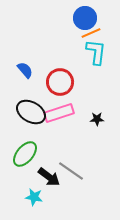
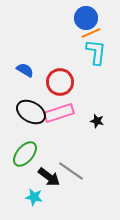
blue circle: moved 1 px right
blue semicircle: rotated 18 degrees counterclockwise
black star: moved 2 px down; rotated 16 degrees clockwise
